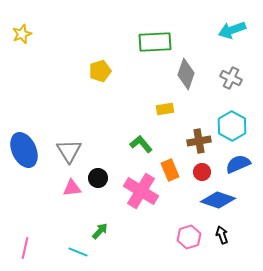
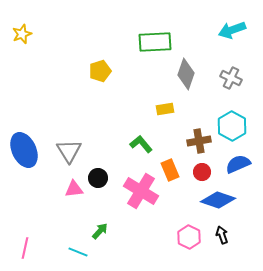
pink triangle: moved 2 px right, 1 px down
pink hexagon: rotated 15 degrees counterclockwise
